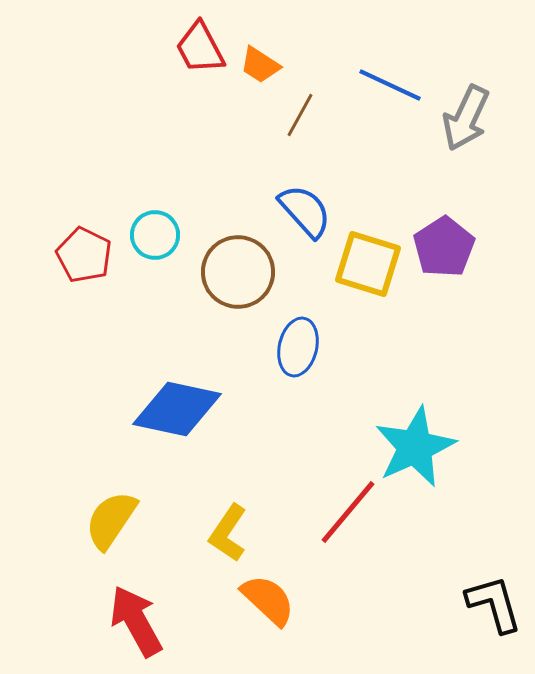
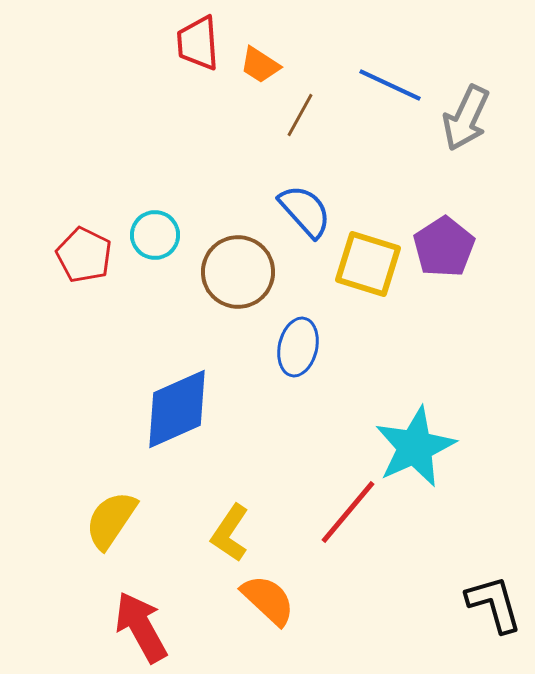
red trapezoid: moved 2 px left, 5 px up; rotated 24 degrees clockwise
blue diamond: rotated 36 degrees counterclockwise
yellow L-shape: moved 2 px right
red arrow: moved 5 px right, 6 px down
